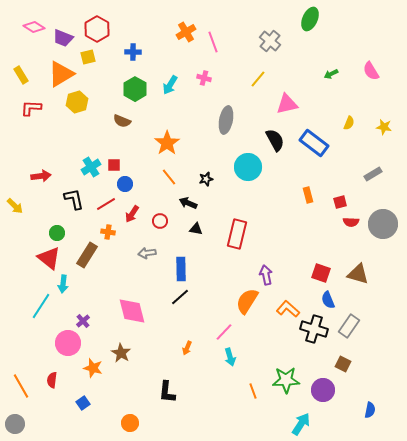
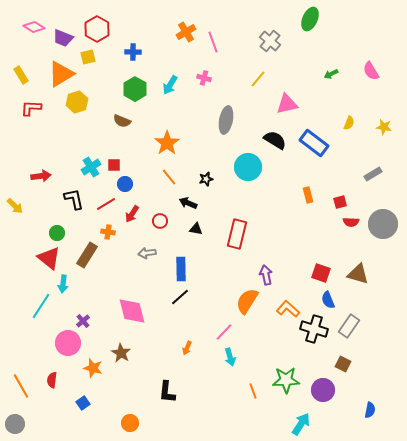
black semicircle at (275, 140): rotated 30 degrees counterclockwise
